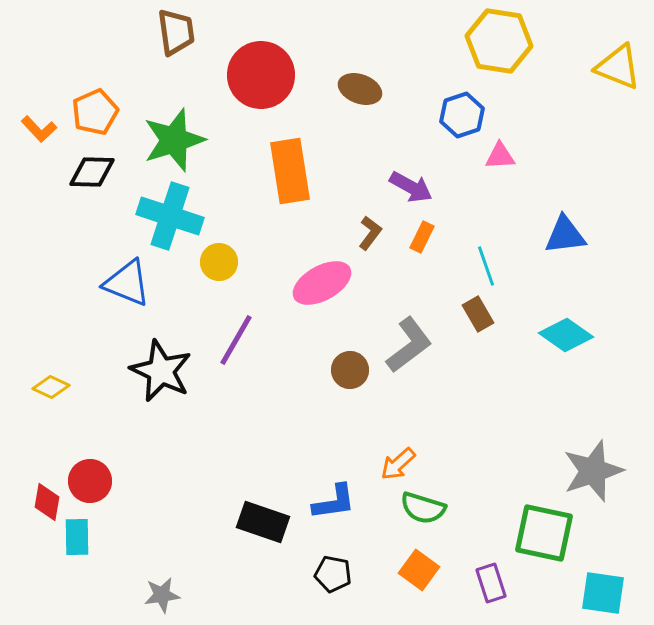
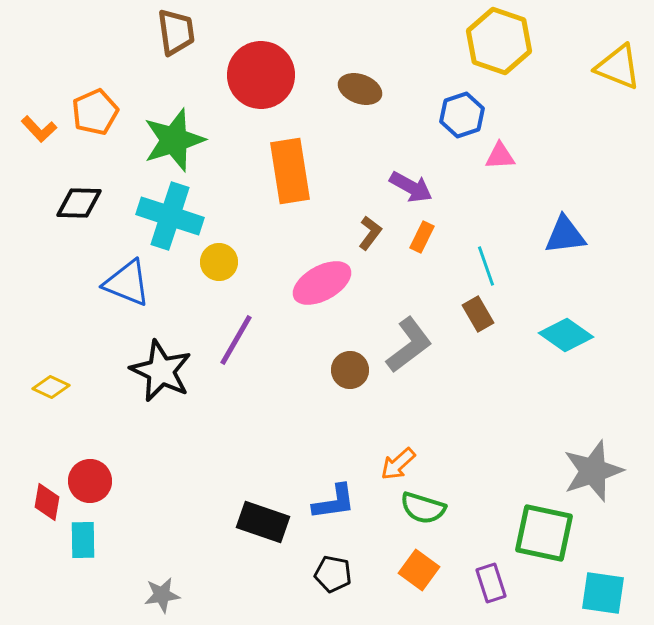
yellow hexagon at (499, 41): rotated 10 degrees clockwise
black diamond at (92, 172): moved 13 px left, 31 px down
cyan rectangle at (77, 537): moved 6 px right, 3 px down
